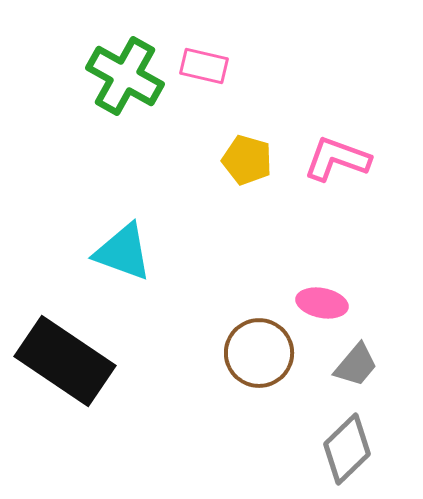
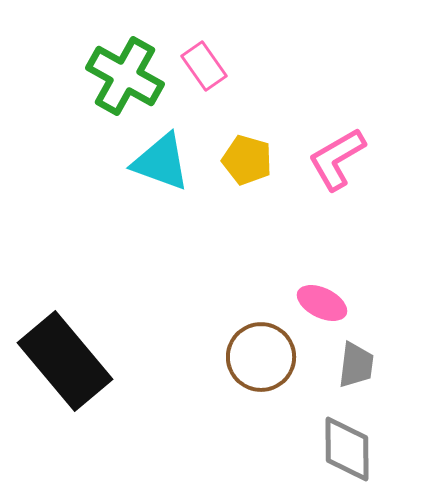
pink rectangle: rotated 42 degrees clockwise
pink L-shape: rotated 50 degrees counterclockwise
cyan triangle: moved 38 px right, 90 px up
pink ellipse: rotated 15 degrees clockwise
brown circle: moved 2 px right, 4 px down
black rectangle: rotated 16 degrees clockwise
gray trapezoid: rotated 33 degrees counterclockwise
gray diamond: rotated 46 degrees counterclockwise
